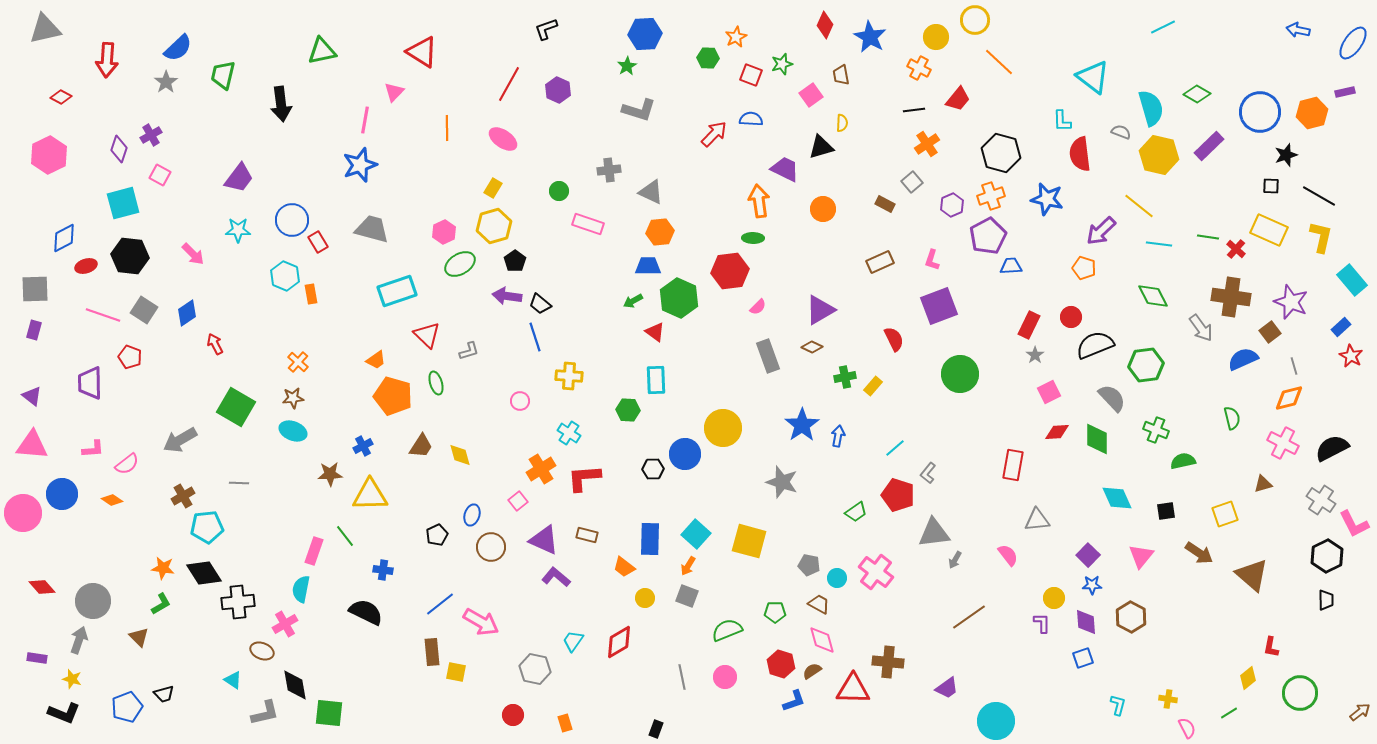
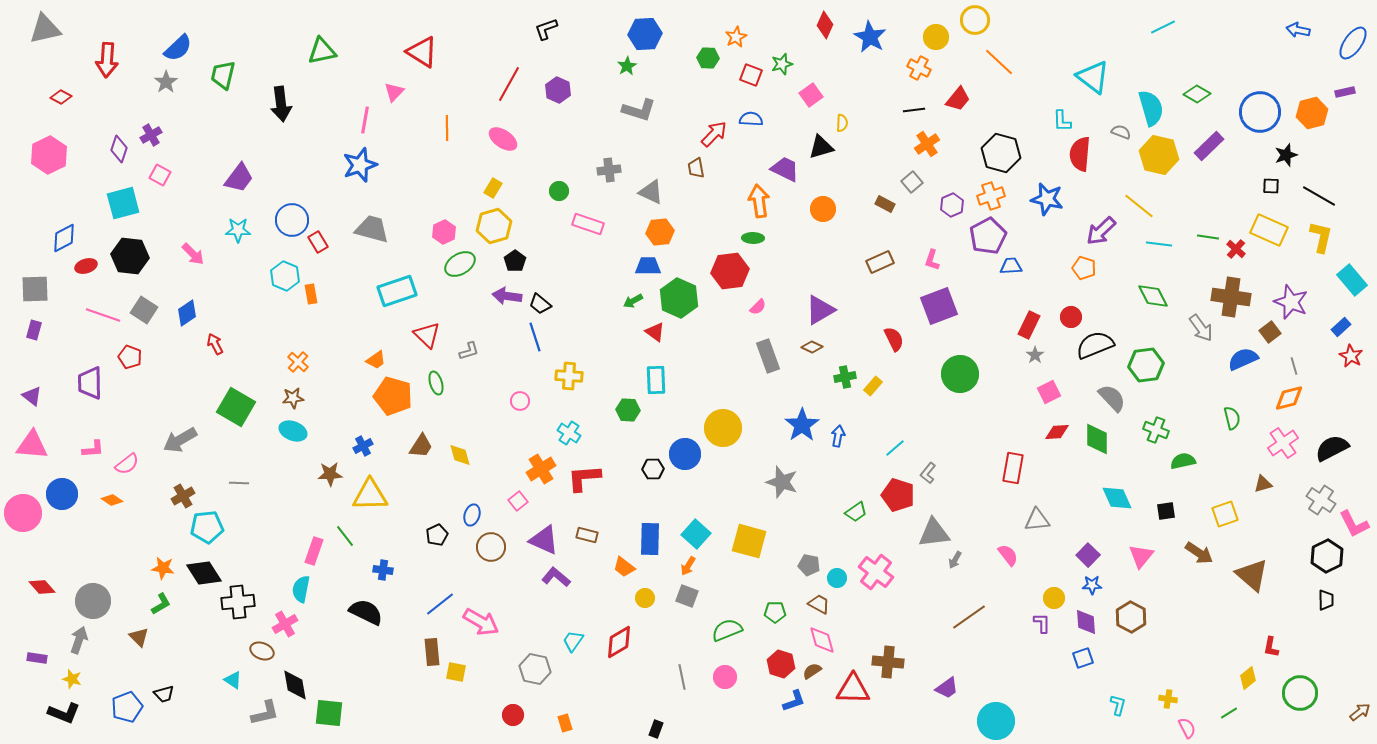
brown trapezoid at (841, 75): moved 145 px left, 93 px down
red semicircle at (1080, 154): rotated 12 degrees clockwise
pink cross at (1283, 443): rotated 28 degrees clockwise
red rectangle at (1013, 465): moved 3 px down
